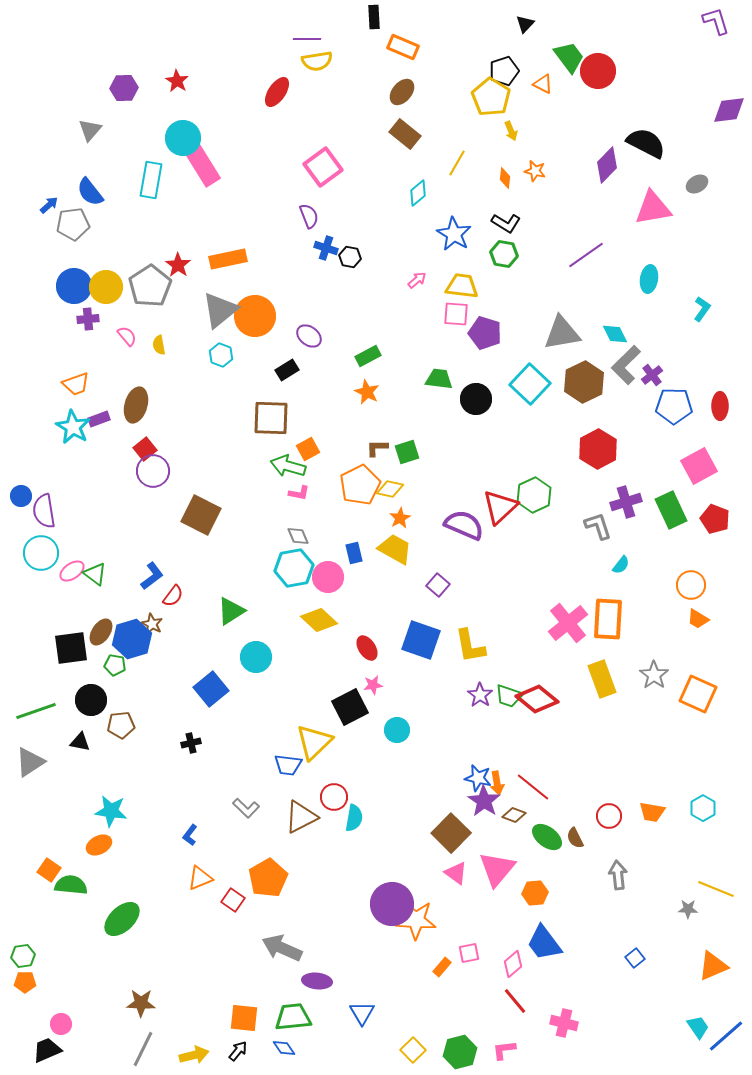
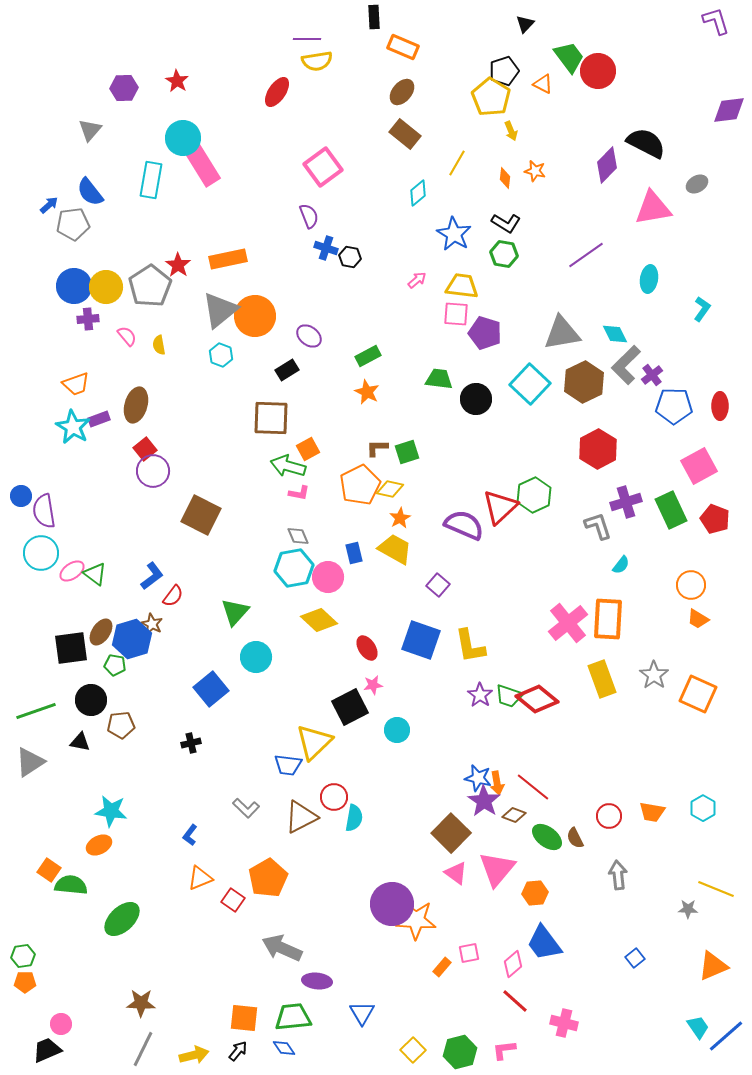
green triangle at (231, 611): moved 4 px right, 1 px down; rotated 16 degrees counterclockwise
red line at (515, 1001): rotated 8 degrees counterclockwise
